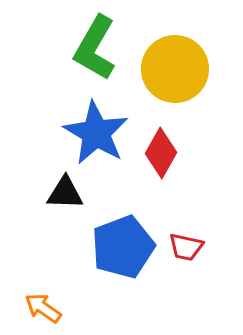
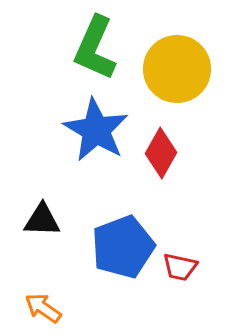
green L-shape: rotated 6 degrees counterclockwise
yellow circle: moved 2 px right
blue star: moved 3 px up
black triangle: moved 23 px left, 27 px down
red trapezoid: moved 6 px left, 20 px down
